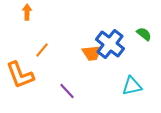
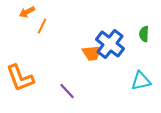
orange arrow: rotated 119 degrees counterclockwise
green semicircle: rotated 126 degrees counterclockwise
orange line: moved 24 px up; rotated 14 degrees counterclockwise
orange L-shape: moved 3 px down
cyan triangle: moved 9 px right, 5 px up
